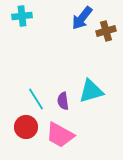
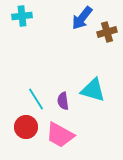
brown cross: moved 1 px right, 1 px down
cyan triangle: moved 2 px right, 1 px up; rotated 32 degrees clockwise
